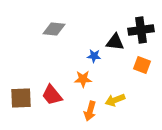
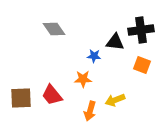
gray diamond: rotated 50 degrees clockwise
